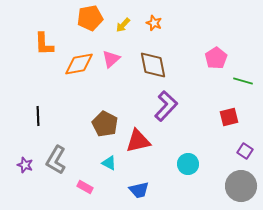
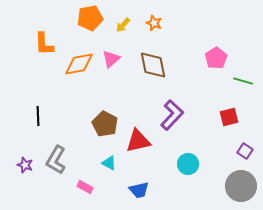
purple L-shape: moved 6 px right, 9 px down
